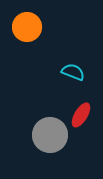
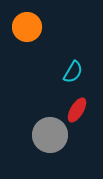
cyan semicircle: rotated 100 degrees clockwise
red ellipse: moved 4 px left, 5 px up
